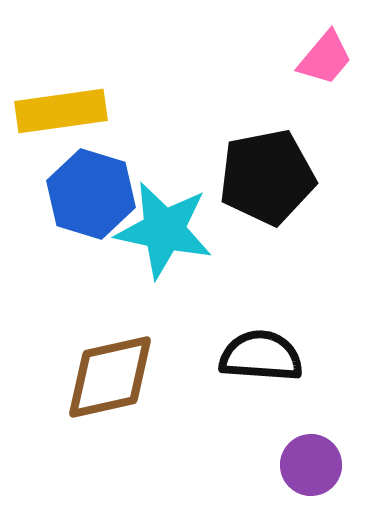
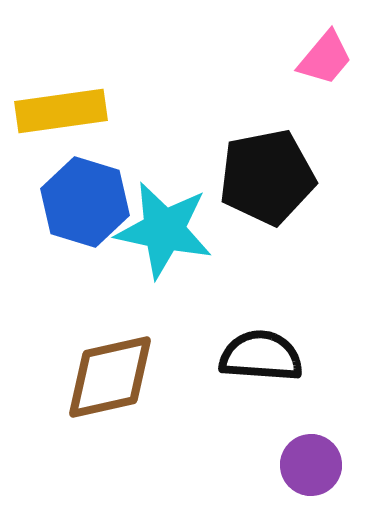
blue hexagon: moved 6 px left, 8 px down
